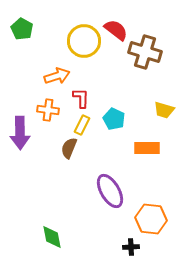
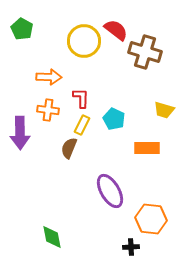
orange arrow: moved 8 px left, 1 px down; rotated 20 degrees clockwise
